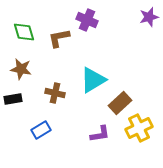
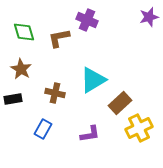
brown star: rotated 20 degrees clockwise
blue rectangle: moved 2 px right, 1 px up; rotated 30 degrees counterclockwise
purple L-shape: moved 10 px left
